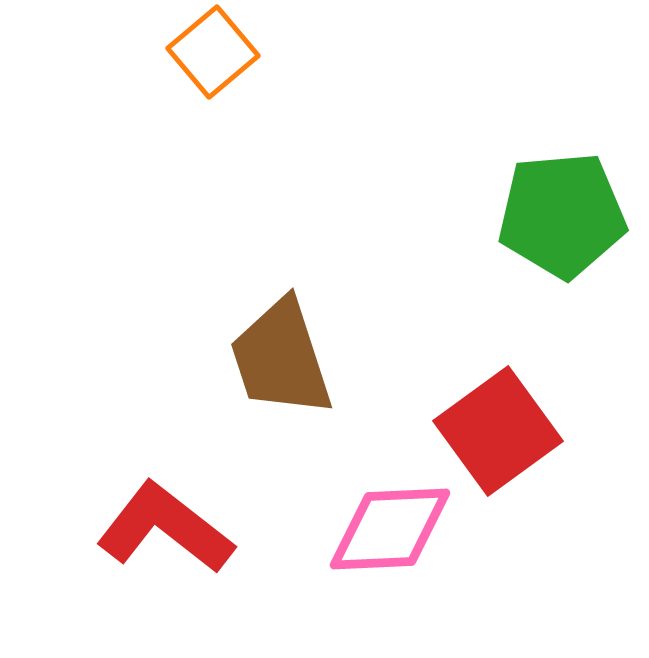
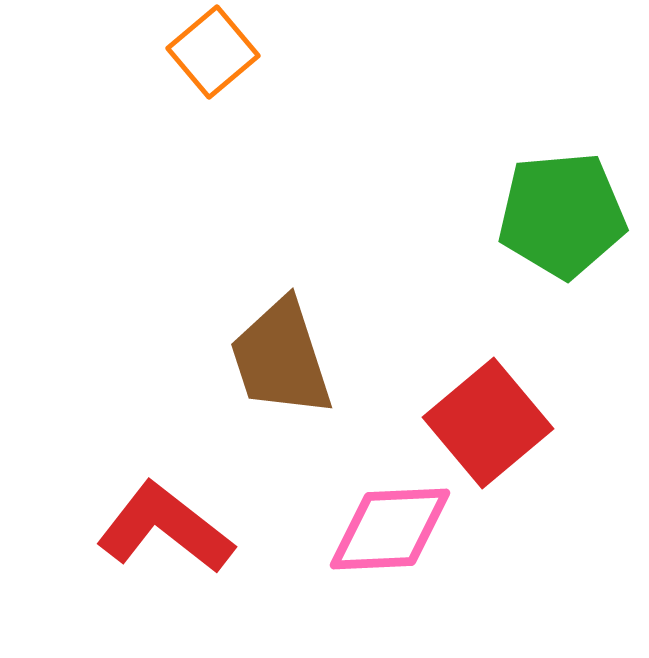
red square: moved 10 px left, 8 px up; rotated 4 degrees counterclockwise
